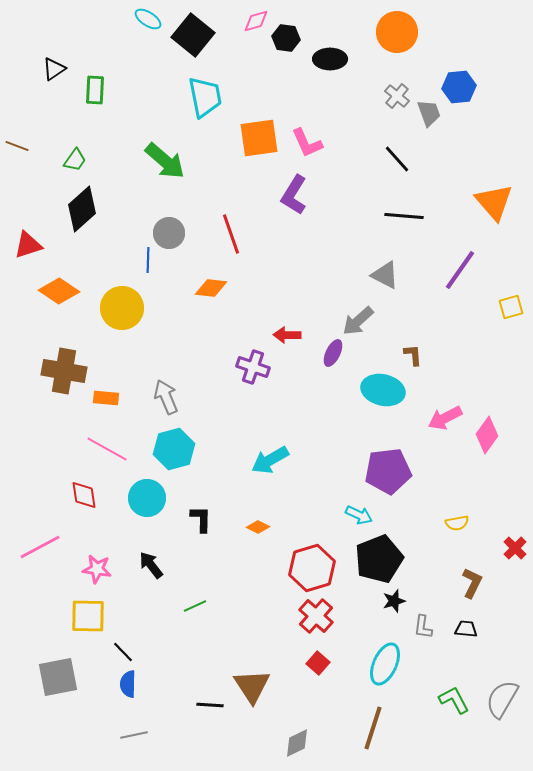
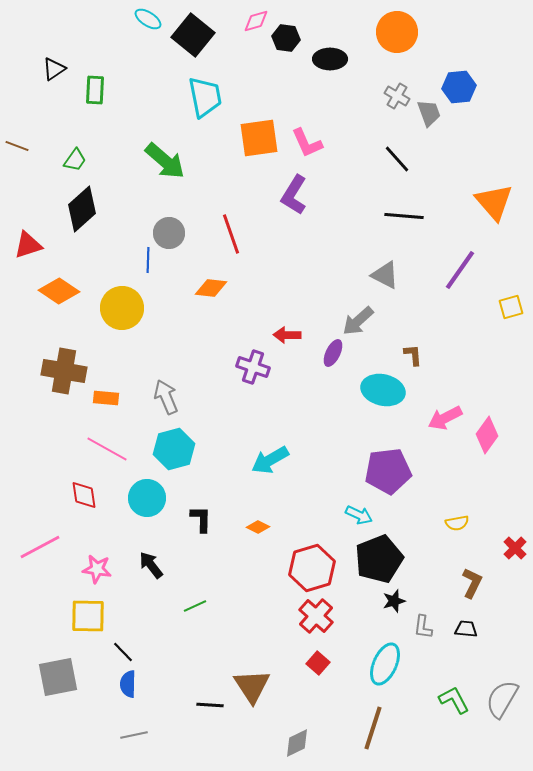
gray cross at (397, 96): rotated 10 degrees counterclockwise
